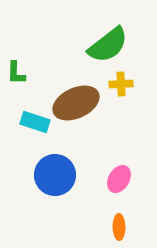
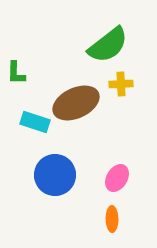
pink ellipse: moved 2 px left, 1 px up
orange ellipse: moved 7 px left, 8 px up
